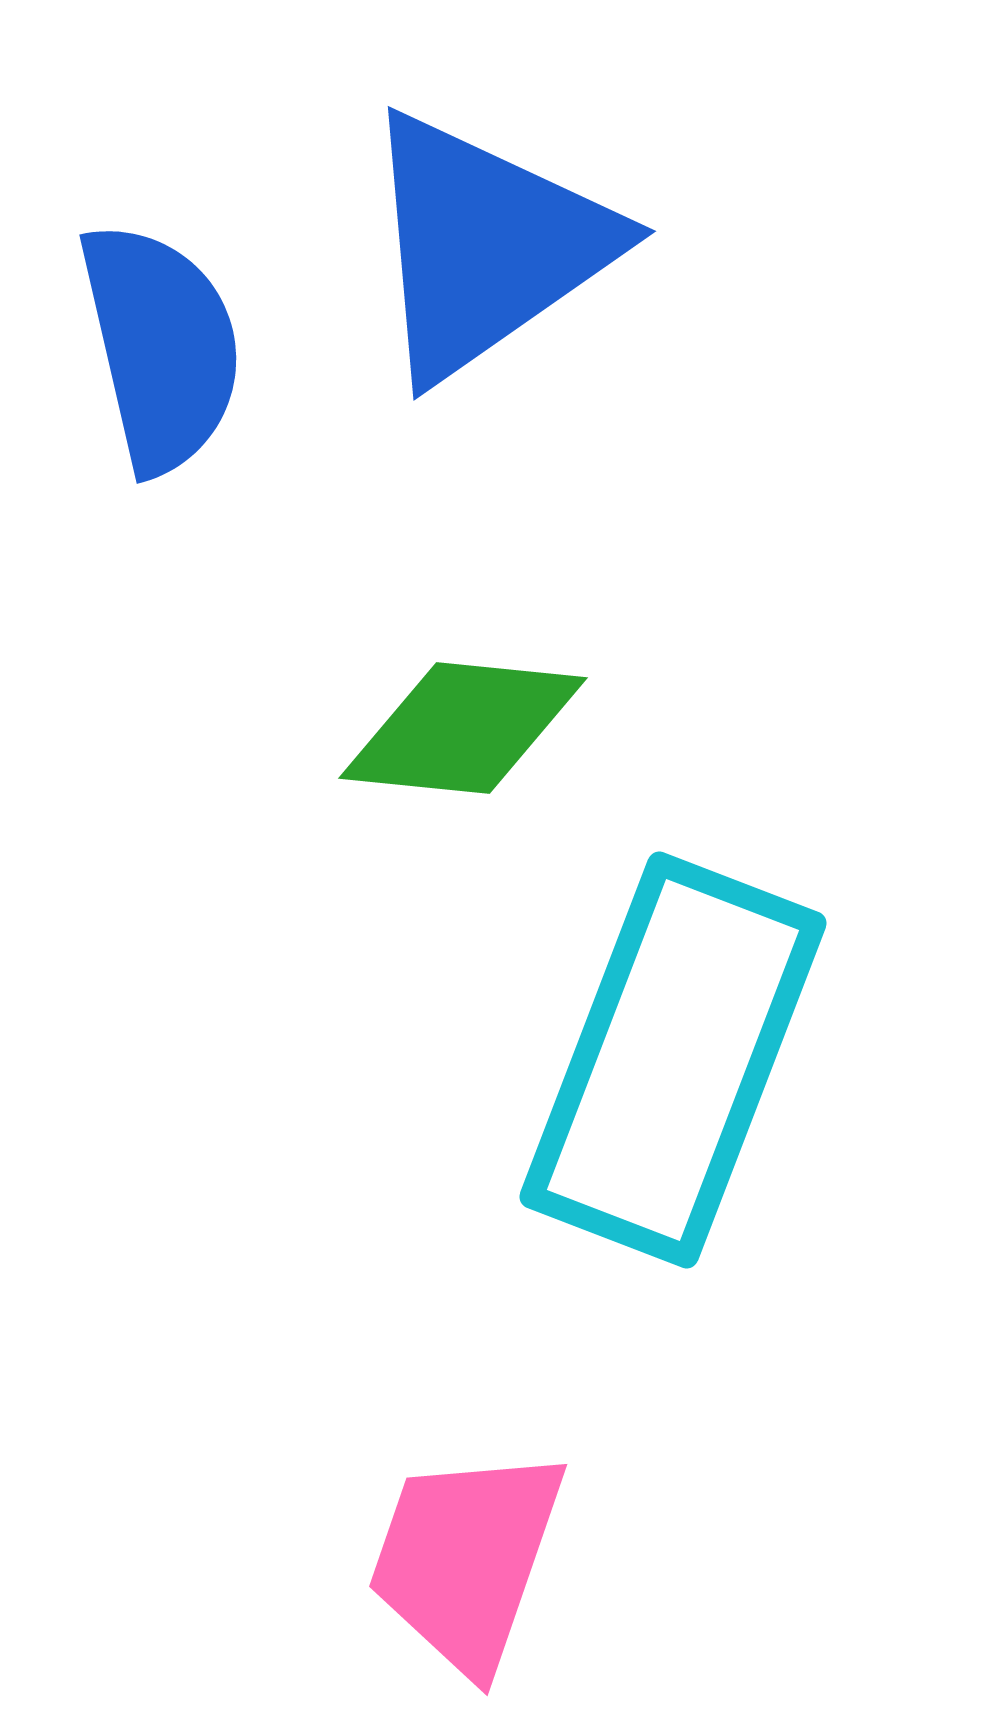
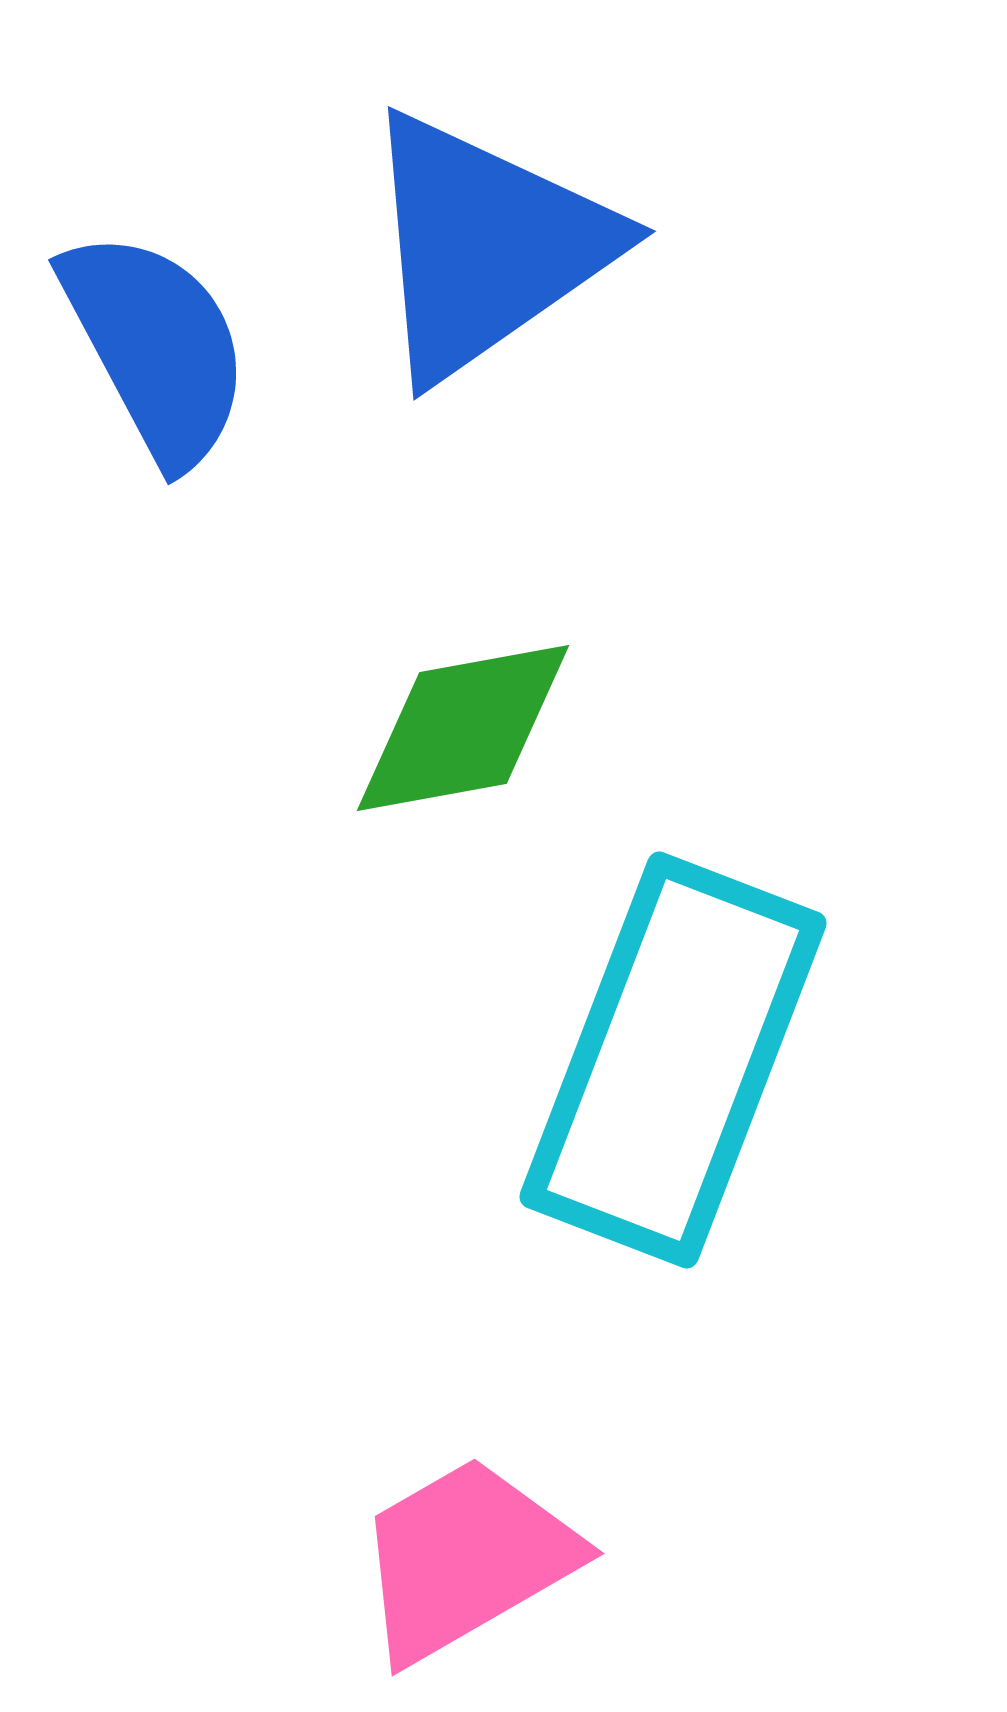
blue semicircle: moved 5 px left; rotated 15 degrees counterclockwise
green diamond: rotated 16 degrees counterclockwise
pink trapezoid: rotated 41 degrees clockwise
